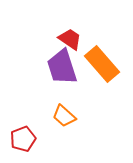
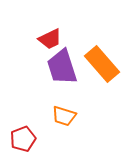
red trapezoid: moved 20 px left; rotated 120 degrees clockwise
orange trapezoid: rotated 25 degrees counterclockwise
